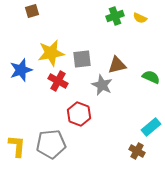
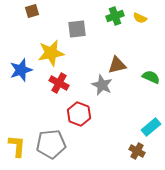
gray square: moved 5 px left, 30 px up
red cross: moved 1 px right, 2 px down
